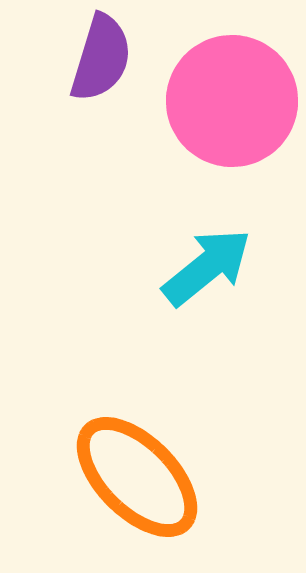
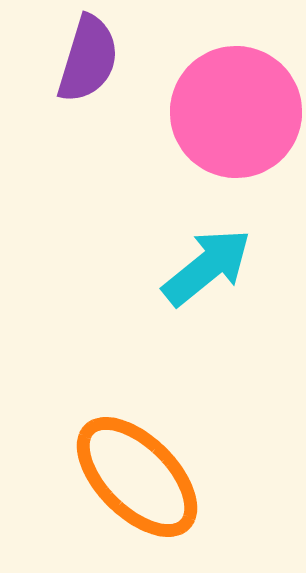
purple semicircle: moved 13 px left, 1 px down
pink circle: moved 4 px right, 11 px down
